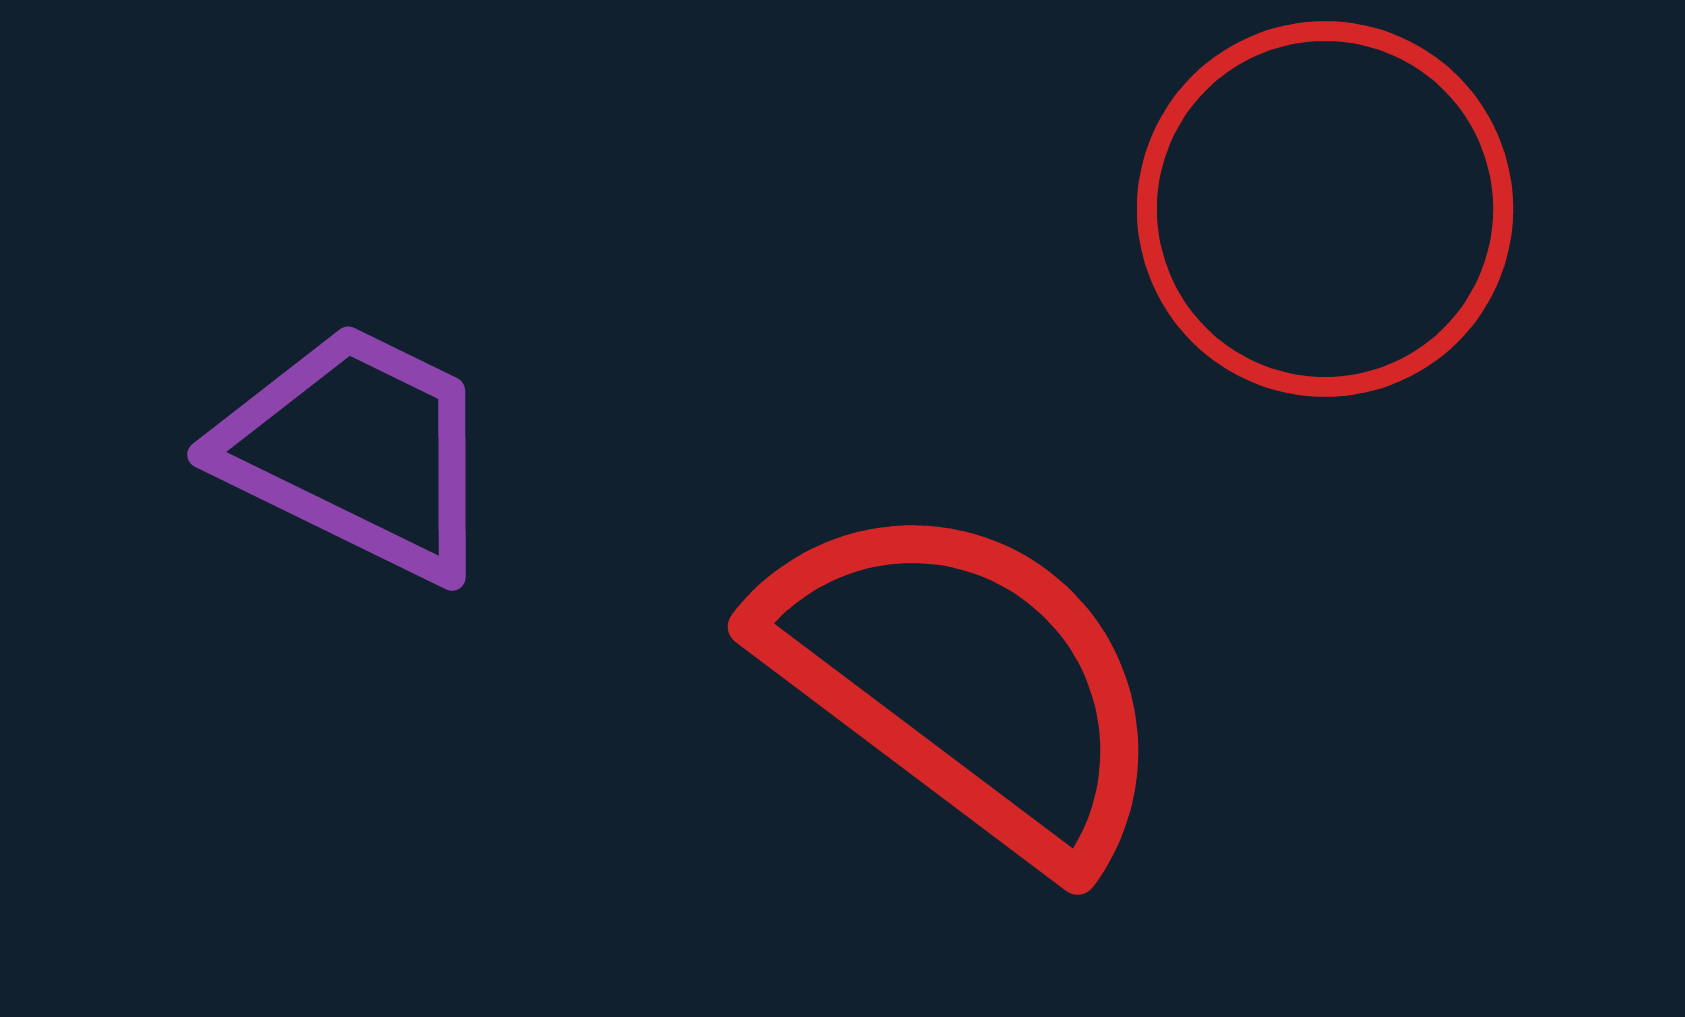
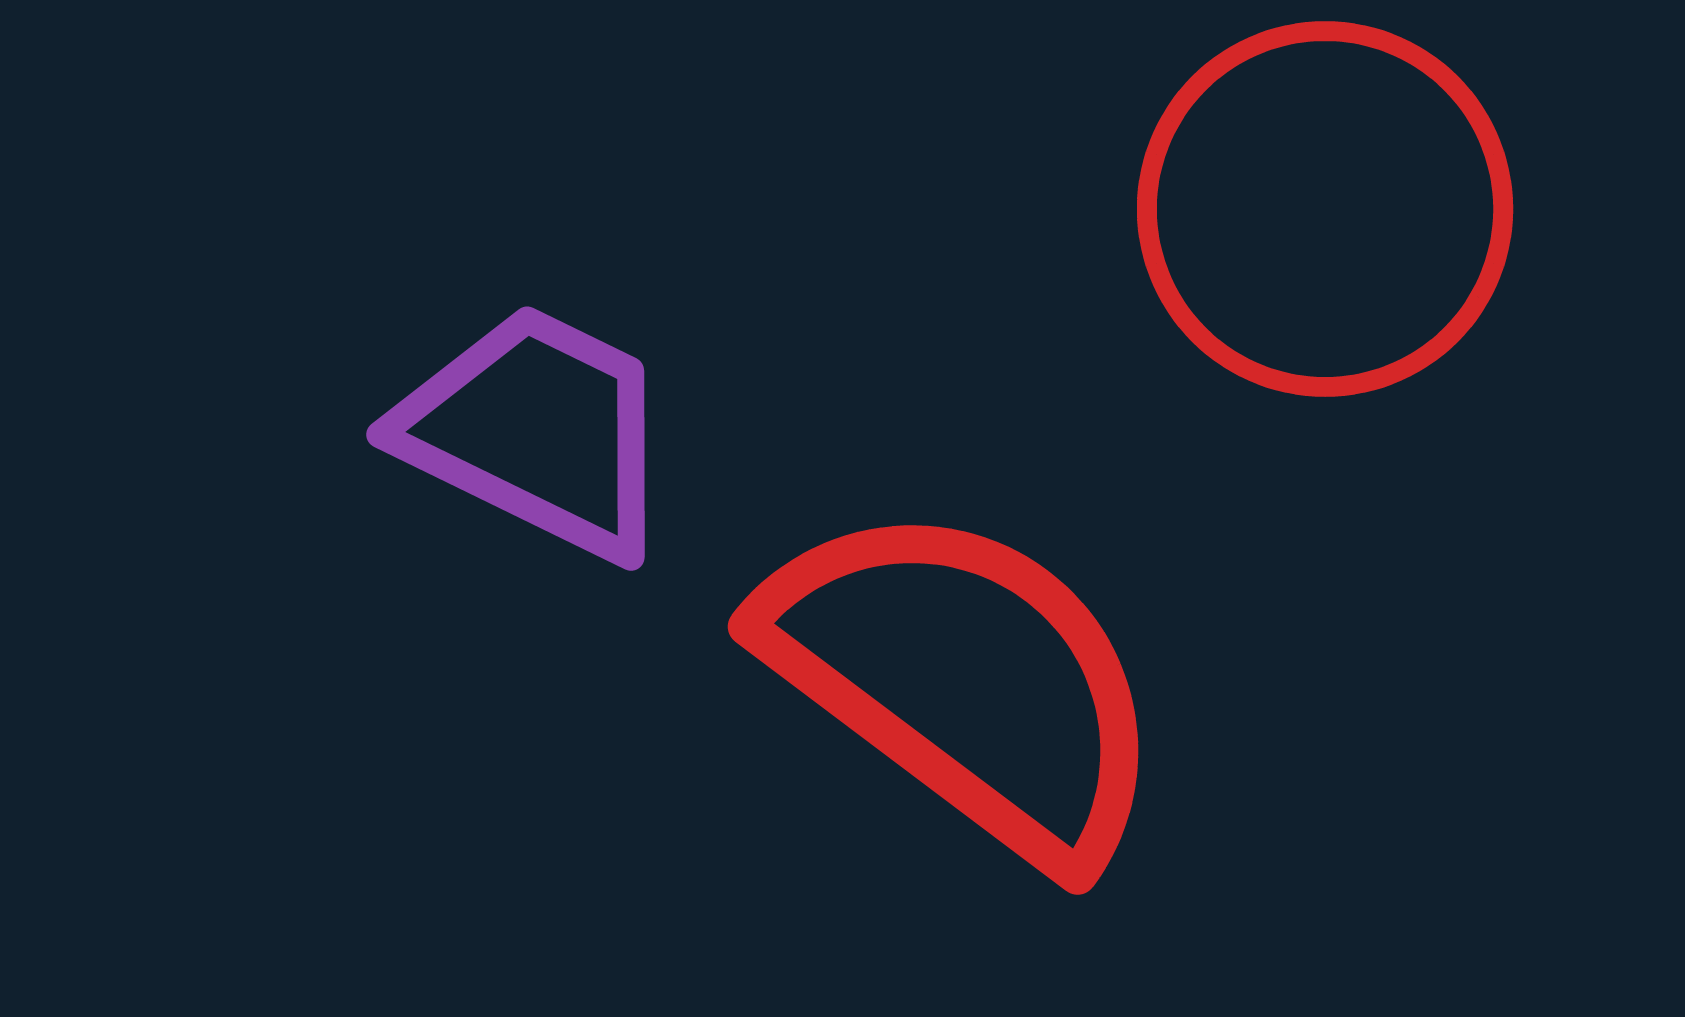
purple trapezoid: moved 179 px right, 20 px up
